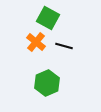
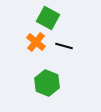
green hexagon: rotated 15 degrees counterclockwise
